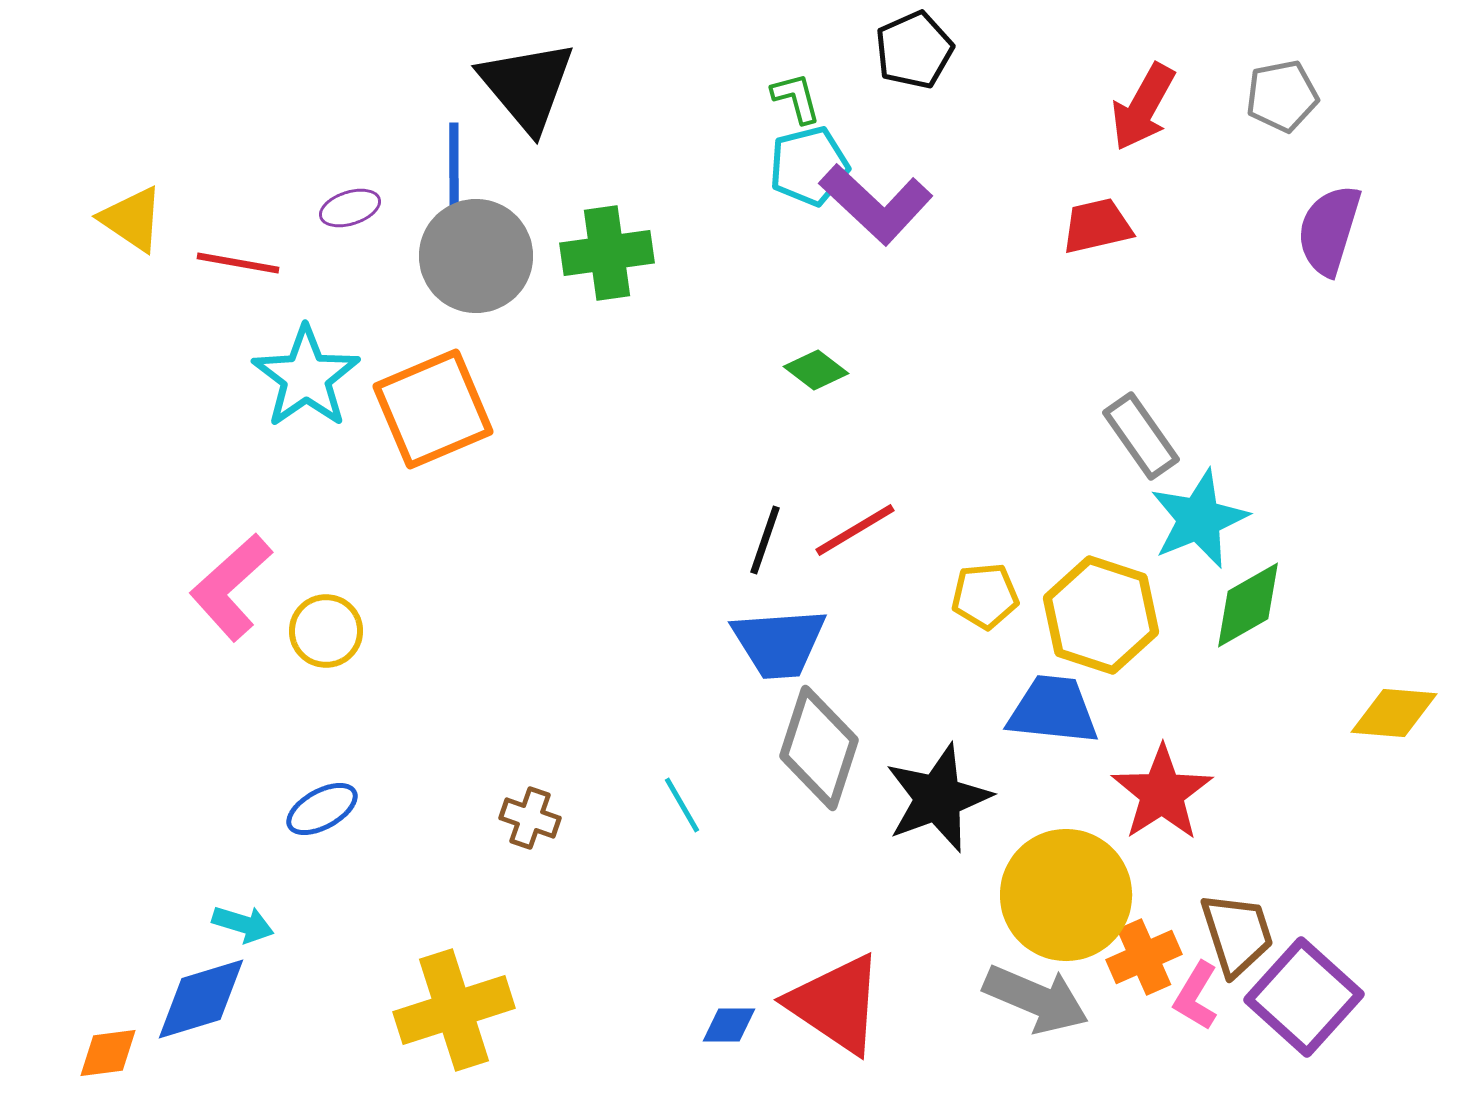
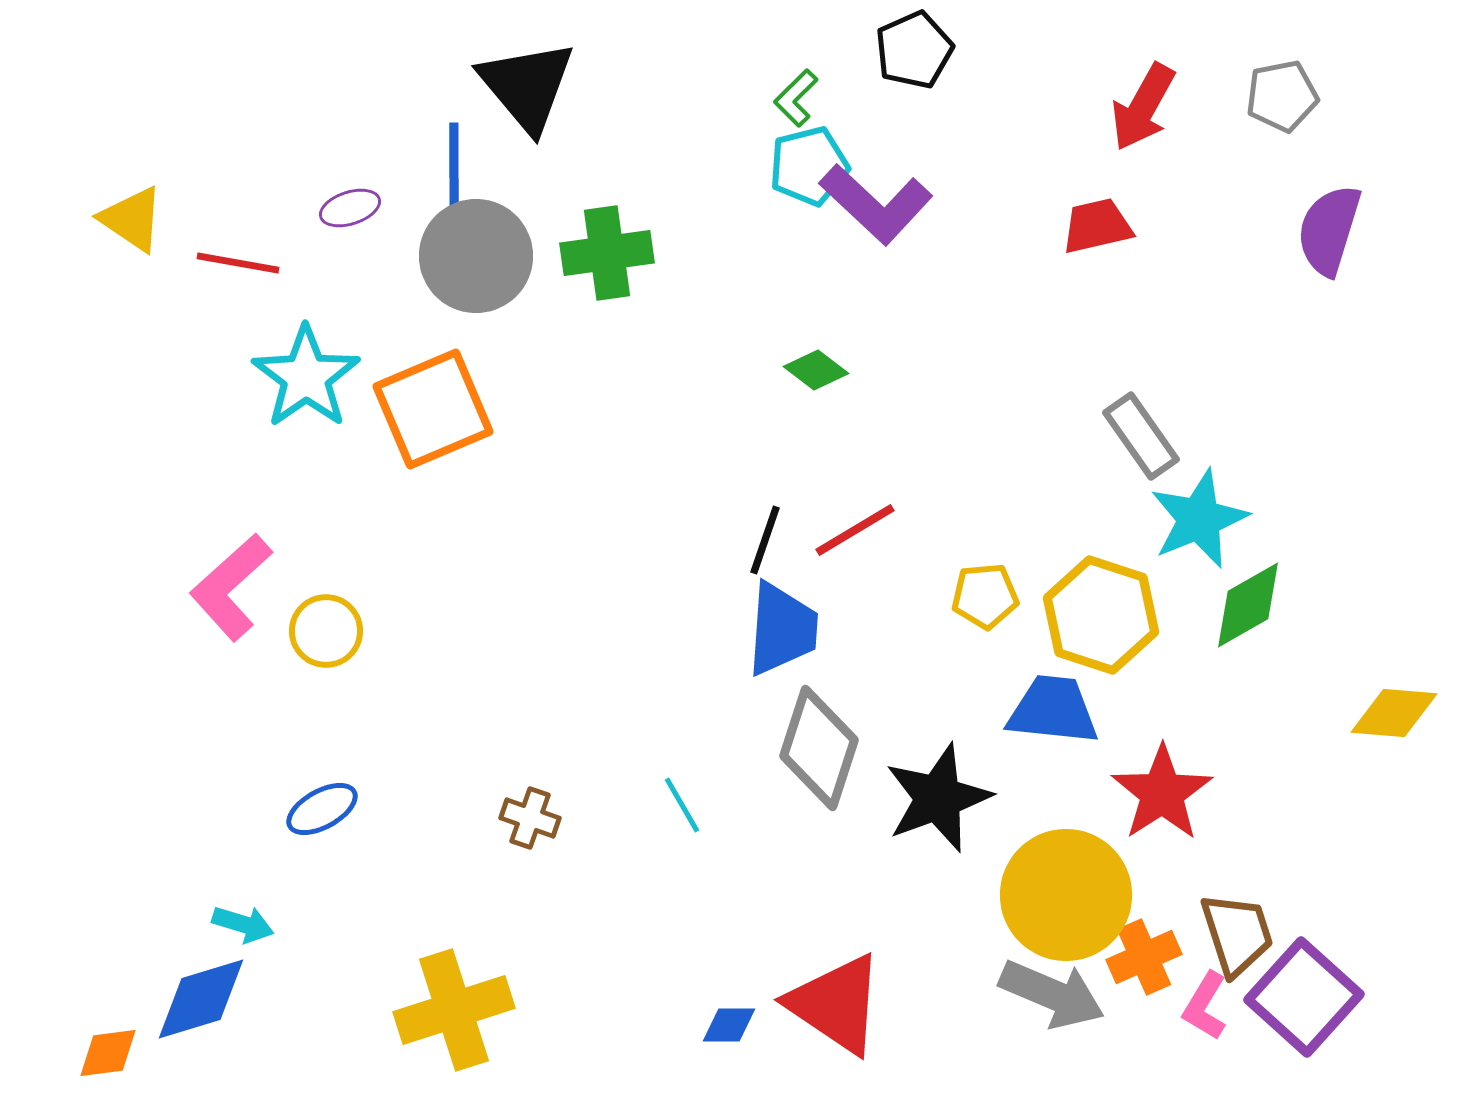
green L-shape at (796, 98): rotated 120 degrees counterclockwise
blue trapezoid at (779, 643): moved 3 px right, 14 px up; rotated 82 degrees counterclockwise
pink L-shape at (1196, 996): moved 9 px right, 10 px down
gray arrow at (1036, 999): moved 16 px right, 5 px up
